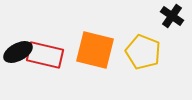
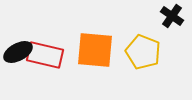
orange square: rotated 9 degrees counterclockwise
